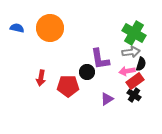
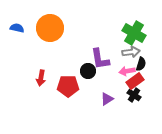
black circle: moved 1 px right, 1 px up
